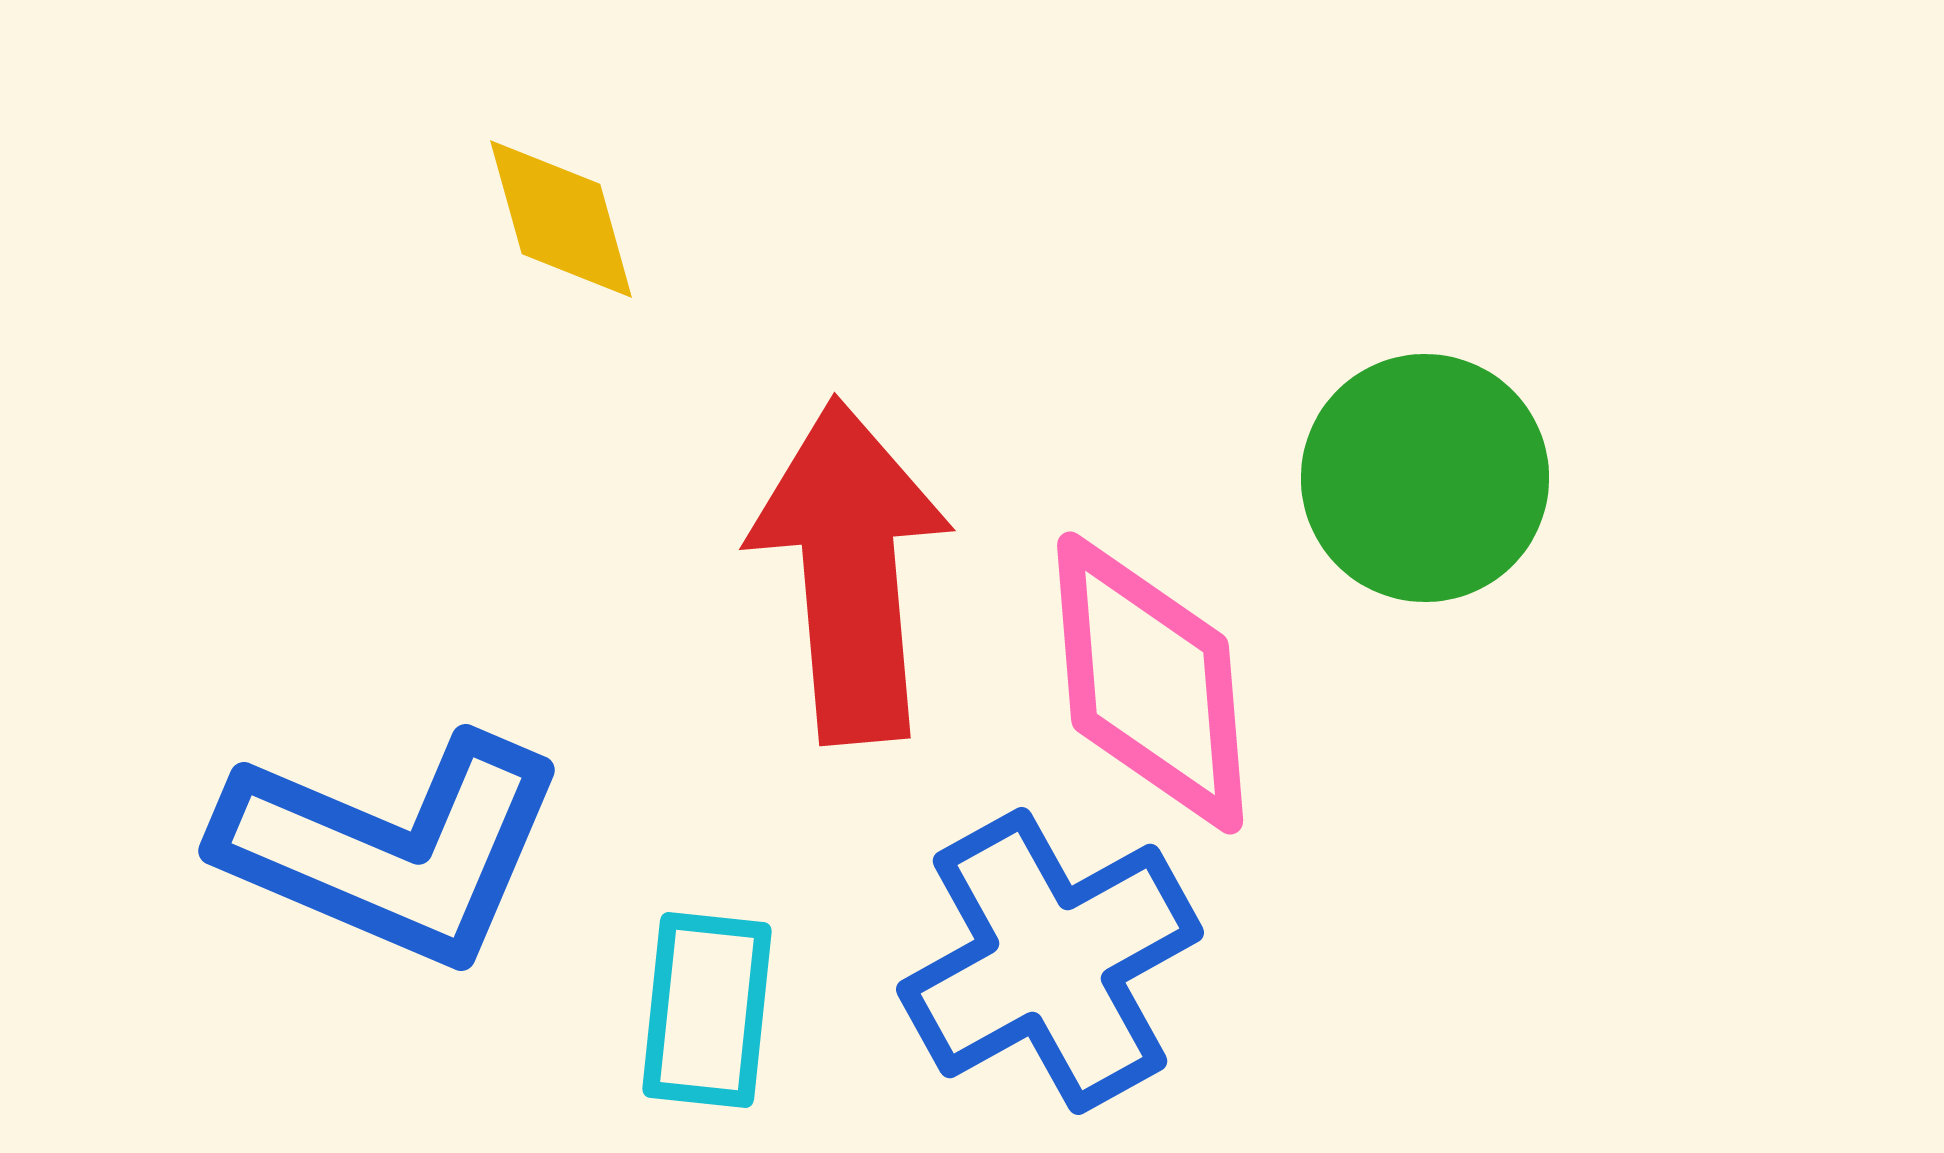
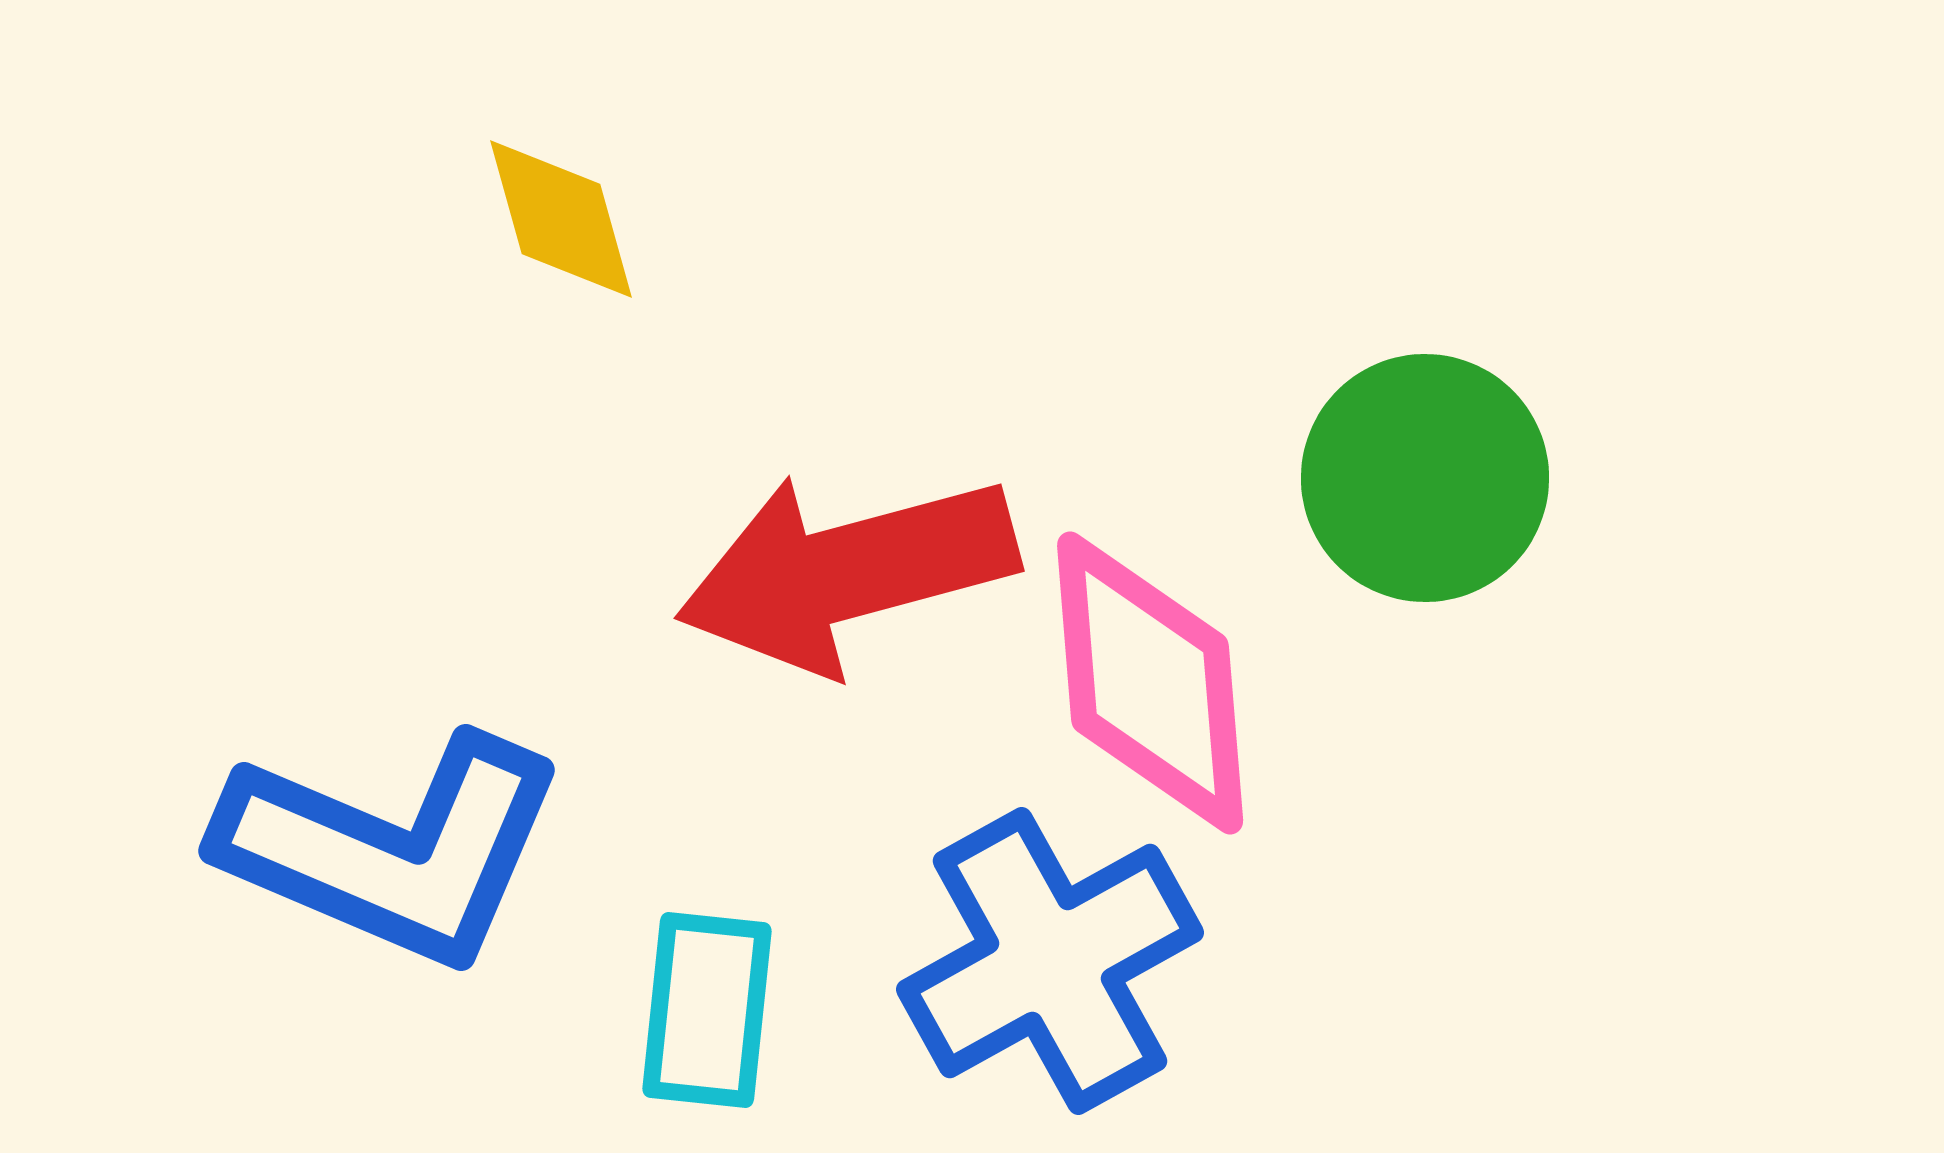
red arrow: moved 3 px left, 1 px down; rotated 100 degrees counterclockwise
